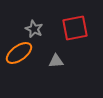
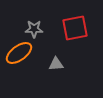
gray star: rotated 24 degrees counterclockwise
gray triangle: moved 3 px down
